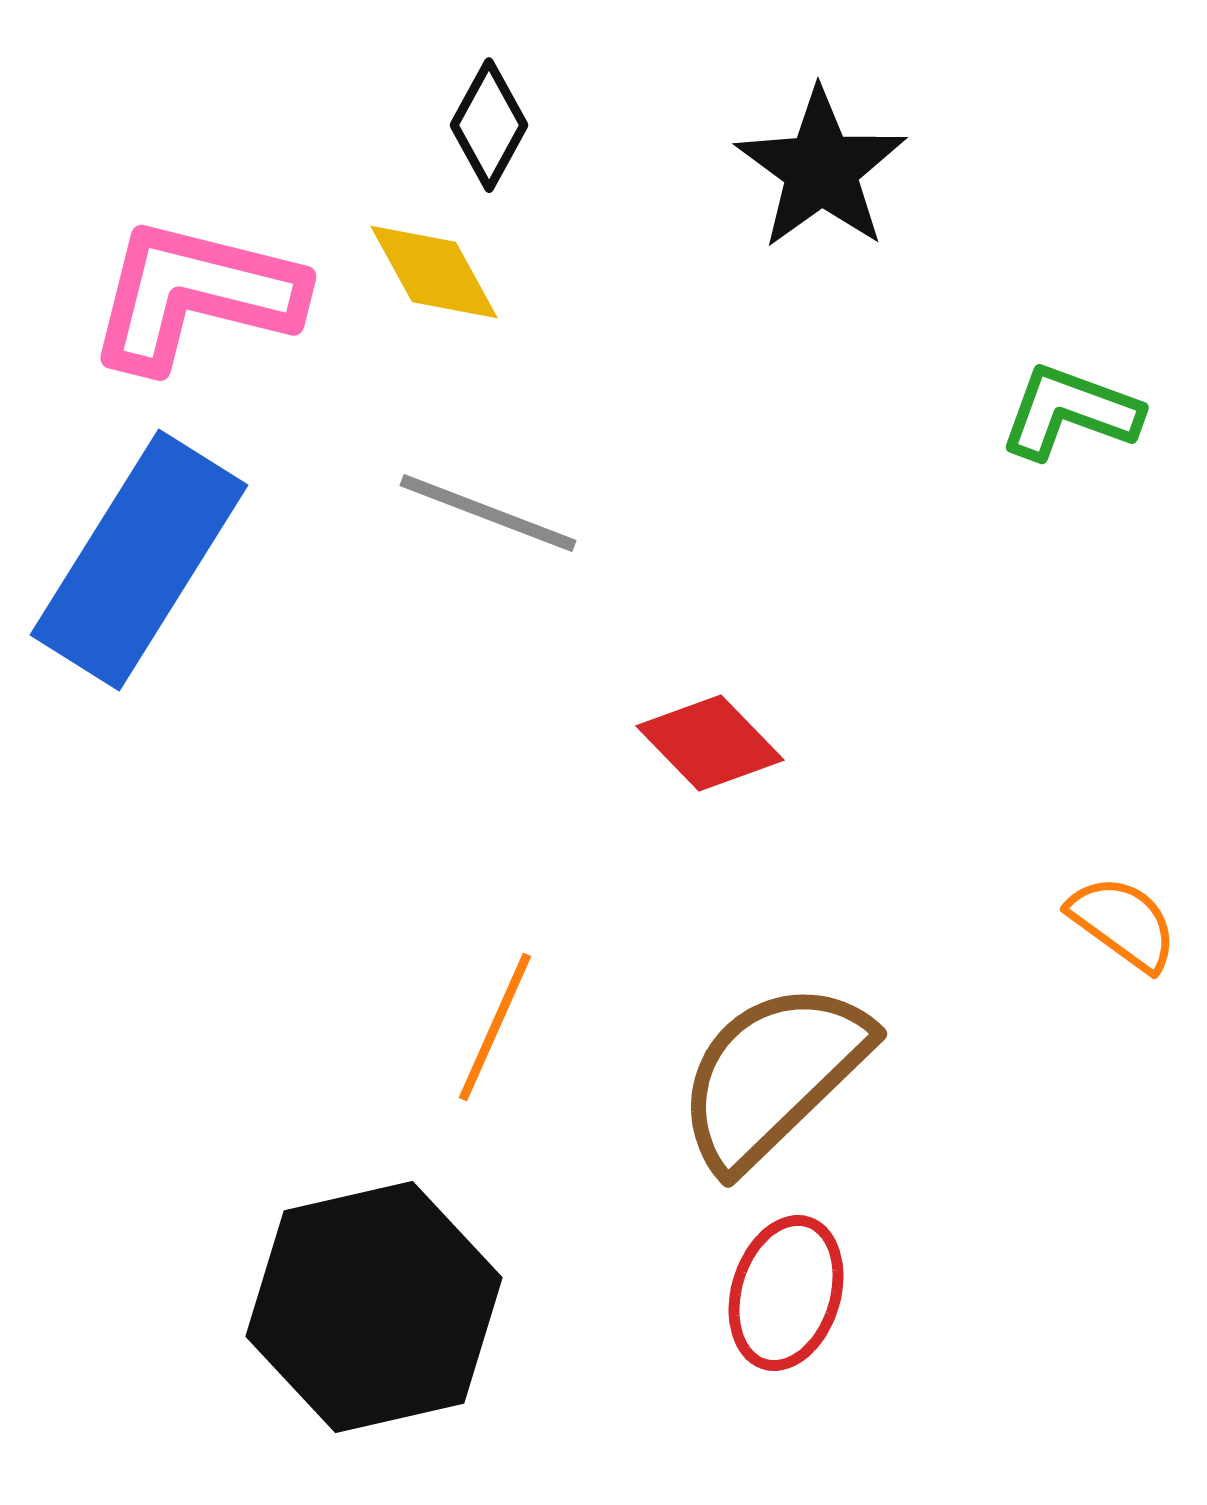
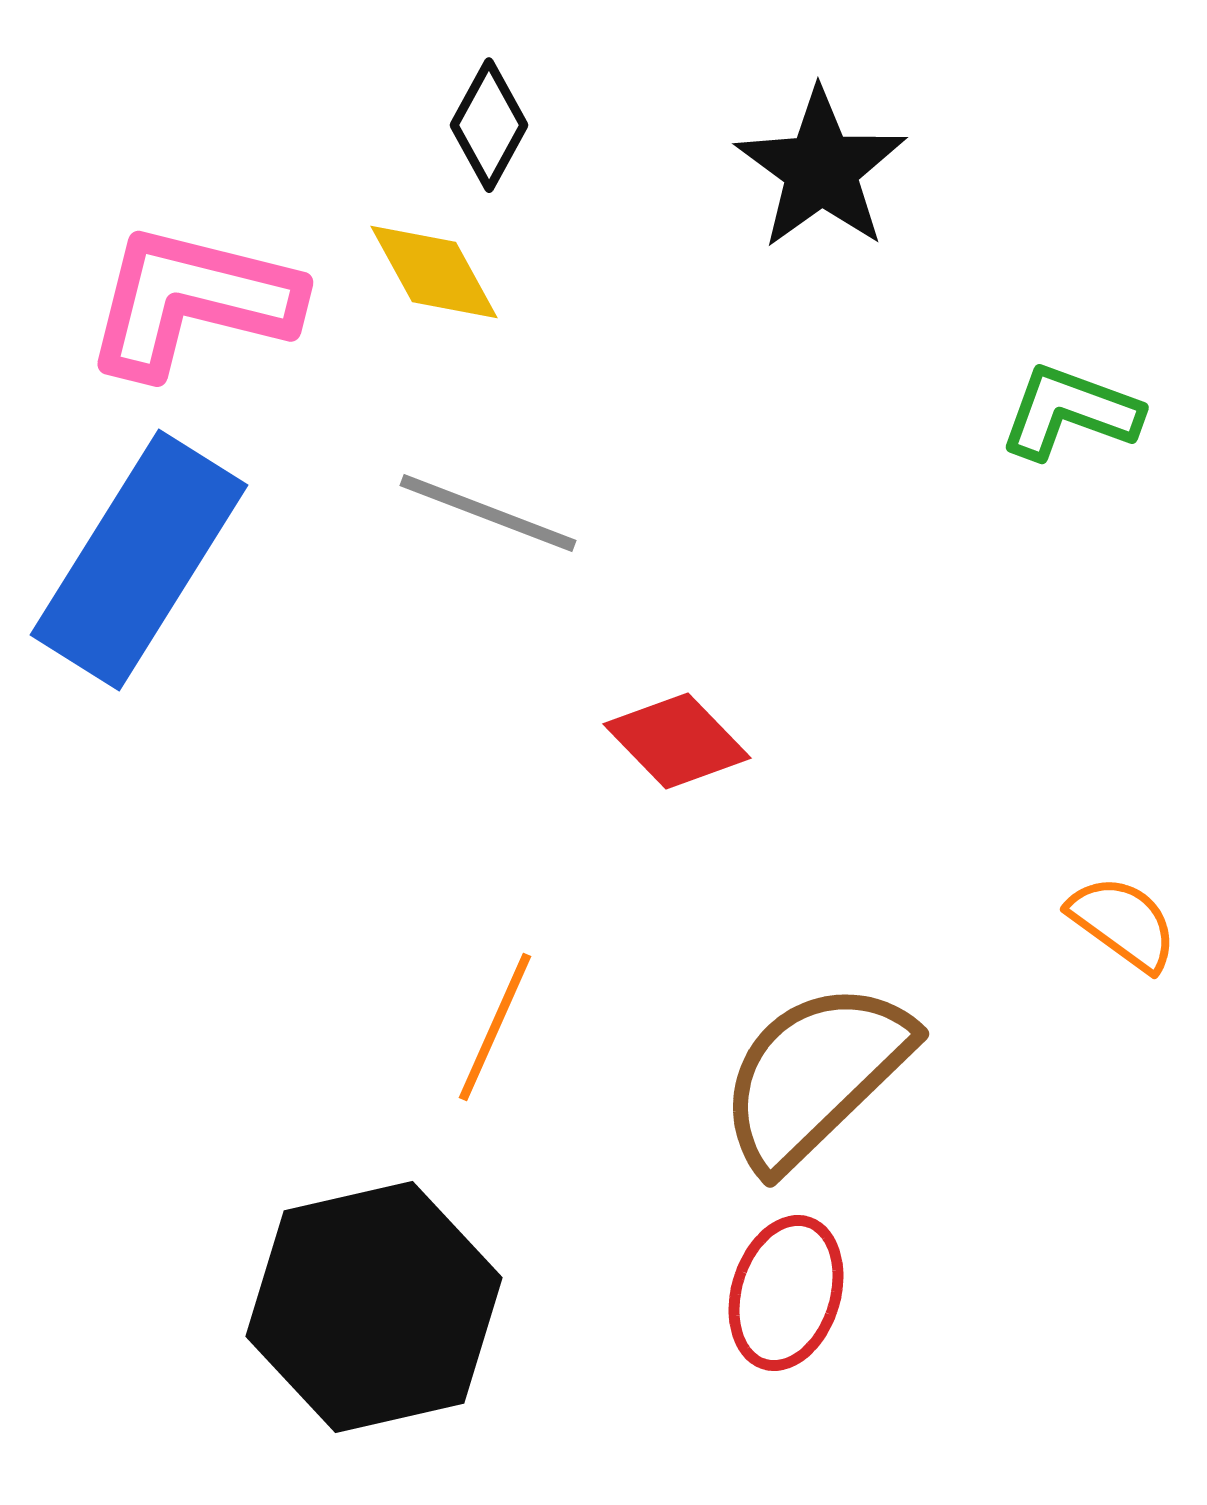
pink L-shape: moved 3 px left, 6 px down
red diamond: moved 33 px left, 2 px up
brown semicircle: moved 42 px right
